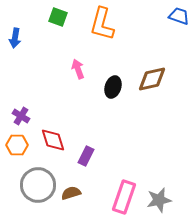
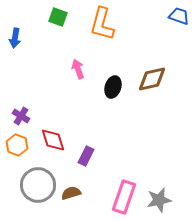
orange hexagon: rotated 20 degrees clockwise
